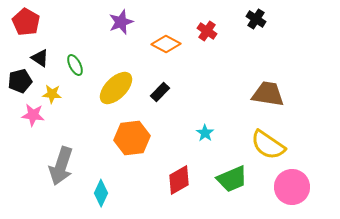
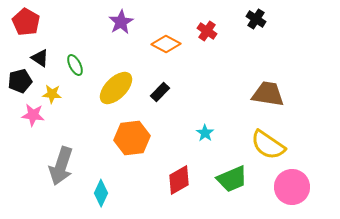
purple star: rotated 10 degrees counterclockwise
